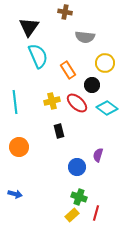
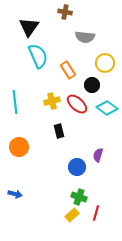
red ellipse: moved 1 px down
